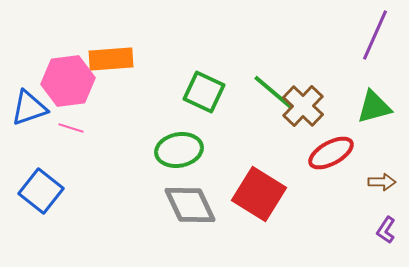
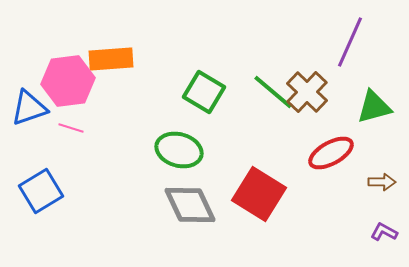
purple line: moved 25 px left, 7 px down
green square: rotated 6 degrees clockwise
brown cross: moved 4 px right, 14 px up
green ellipse: rotated 27 degrees clockwise
blue square: rotated 21 degrees clockwise
purple L-shape: moved 2 px left, 2 px down; rotated 84 degrees clockwise
